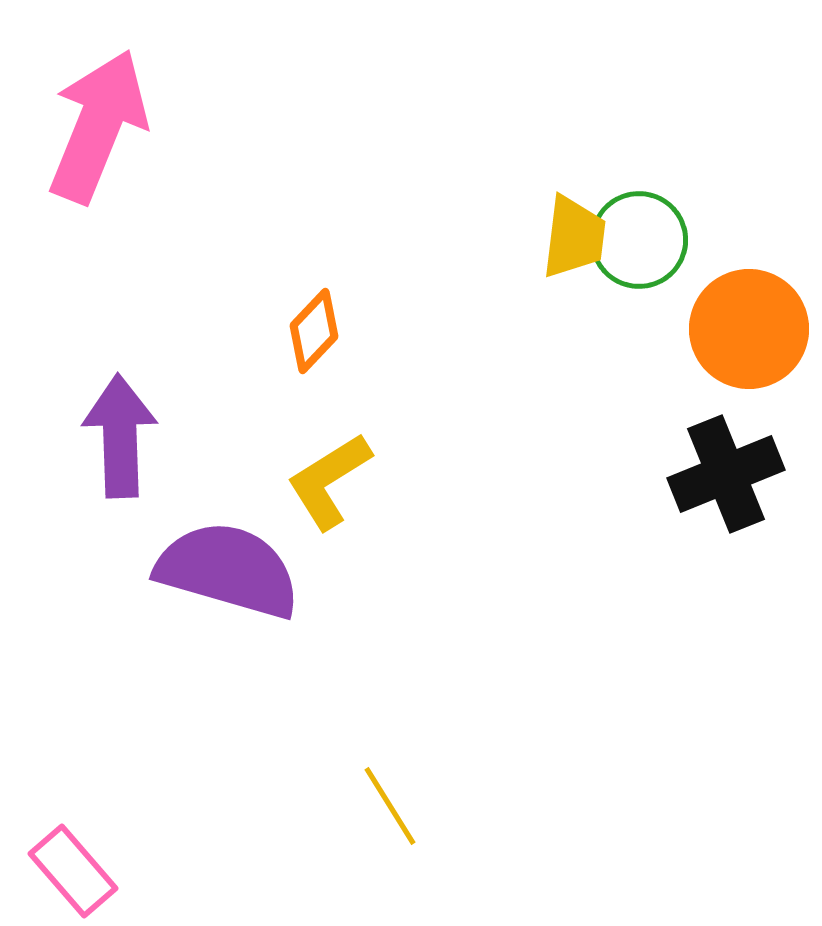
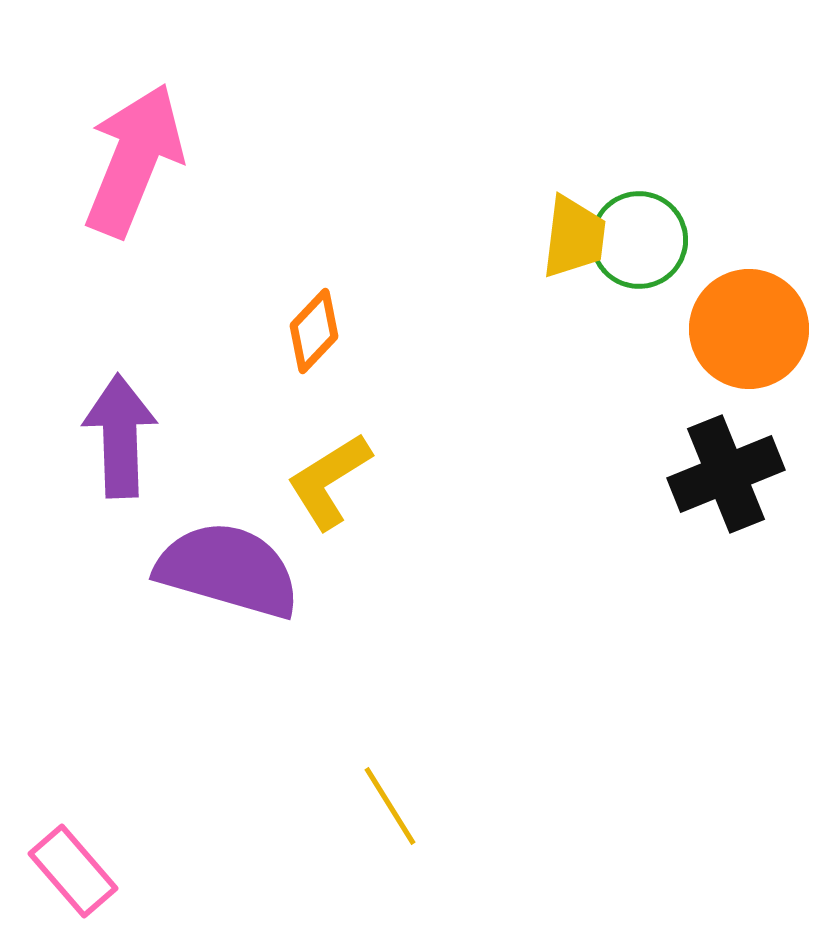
pink arrow: moved 36 px right, 34 px down
